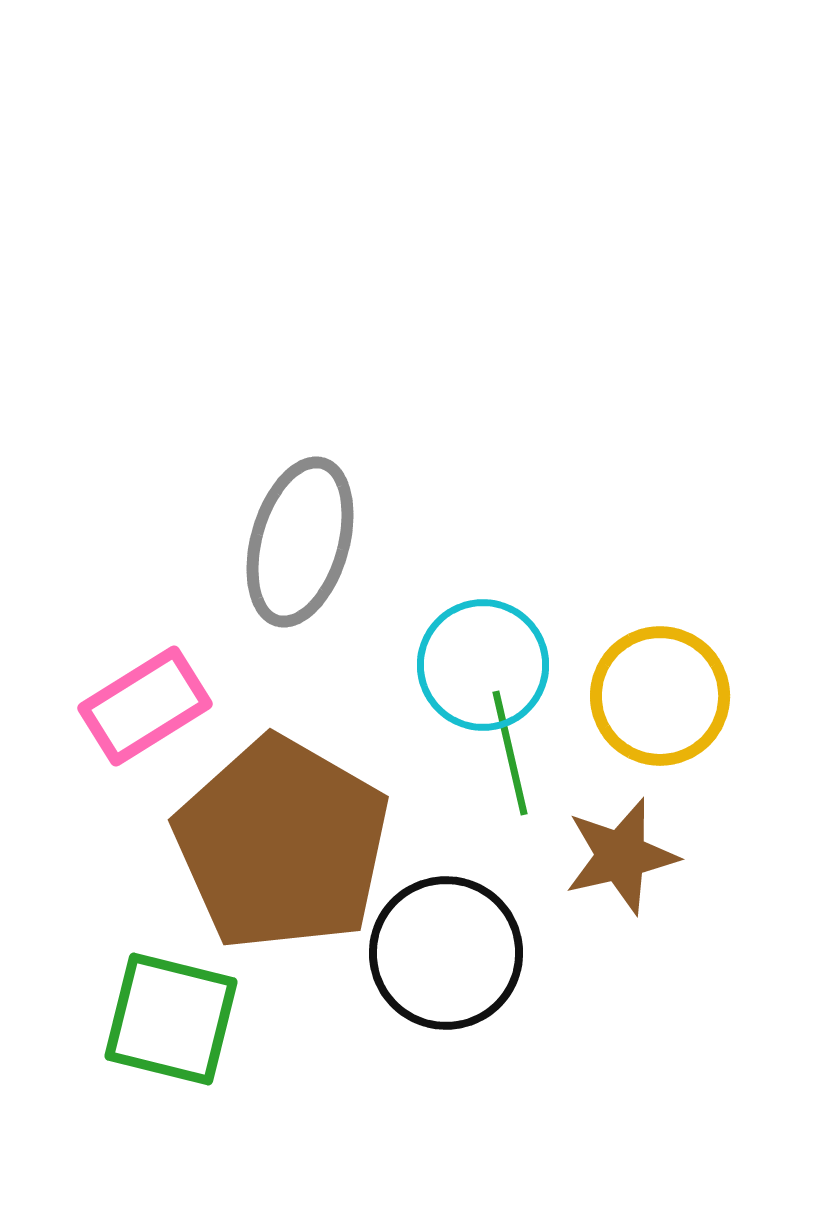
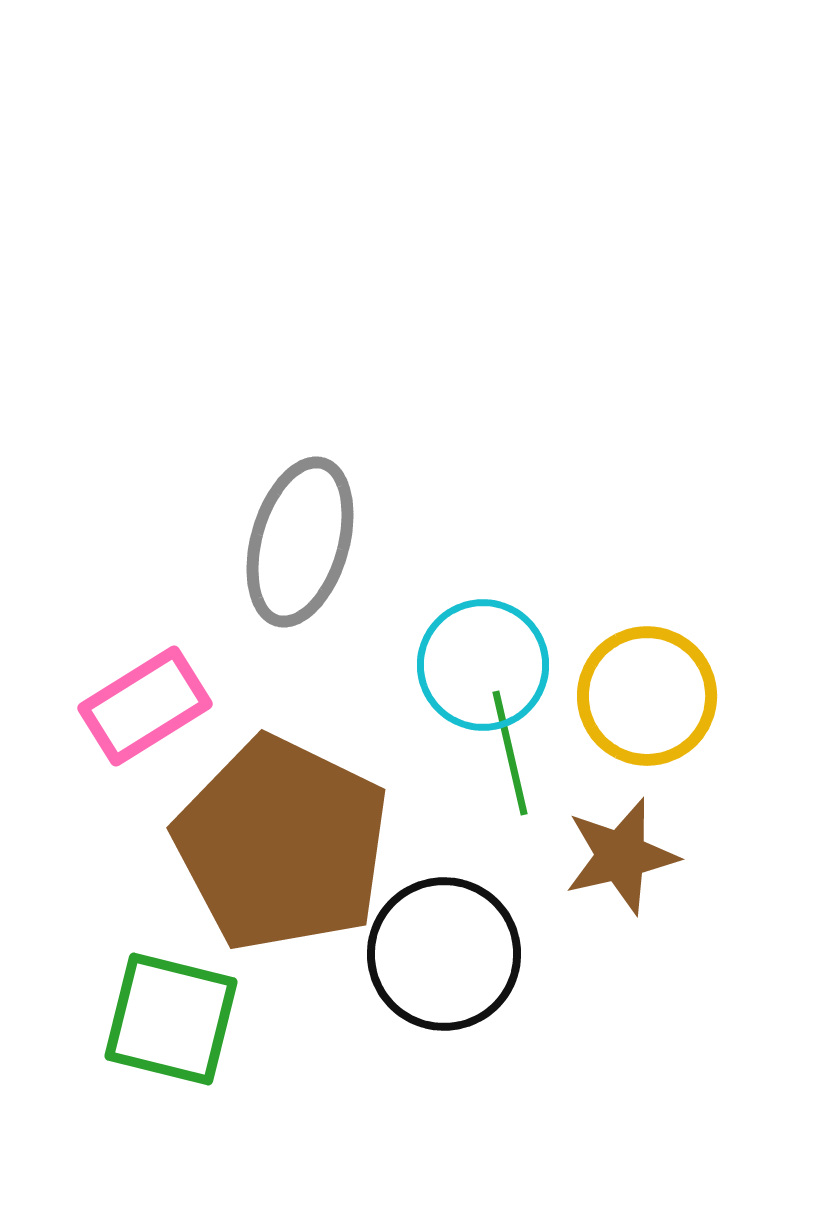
yellow circle: moved 13 px left
brown pentagon: rotated 4 degrees counterclockwise
black circle: moved 2 px left, 1 px down
